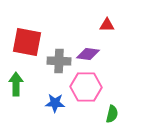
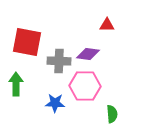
pink hexagon: moved 1 px left, 1 px up
green semicircle: rotated 18 degrees counterclockwise
